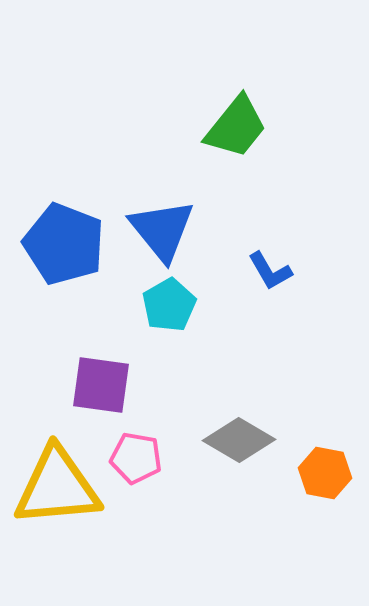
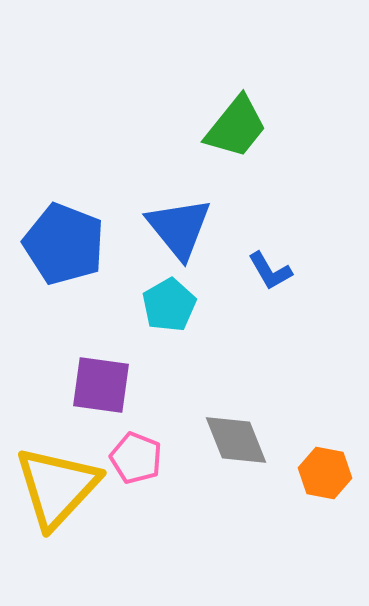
blue triangle: moved 17 px right, 2 px up
gray diamond: moved 3 px left; rotated 38 degrees clockwise
pink pentagon: rotated 12 degrees clockwise
yellow triangle: rotated 42 degrees counterclockwise
